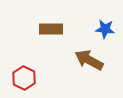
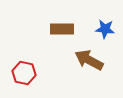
brown rectangle: moved 11 px right
red hexagon: moved 5 px up; rotated 15 degrees counterclockwise
